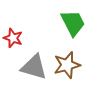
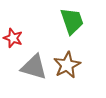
green trapezoid: moved 1 px left, 2 px up; rotated 8 degrees clockwise
brown star: rotated 12 degrees counterclockwise
